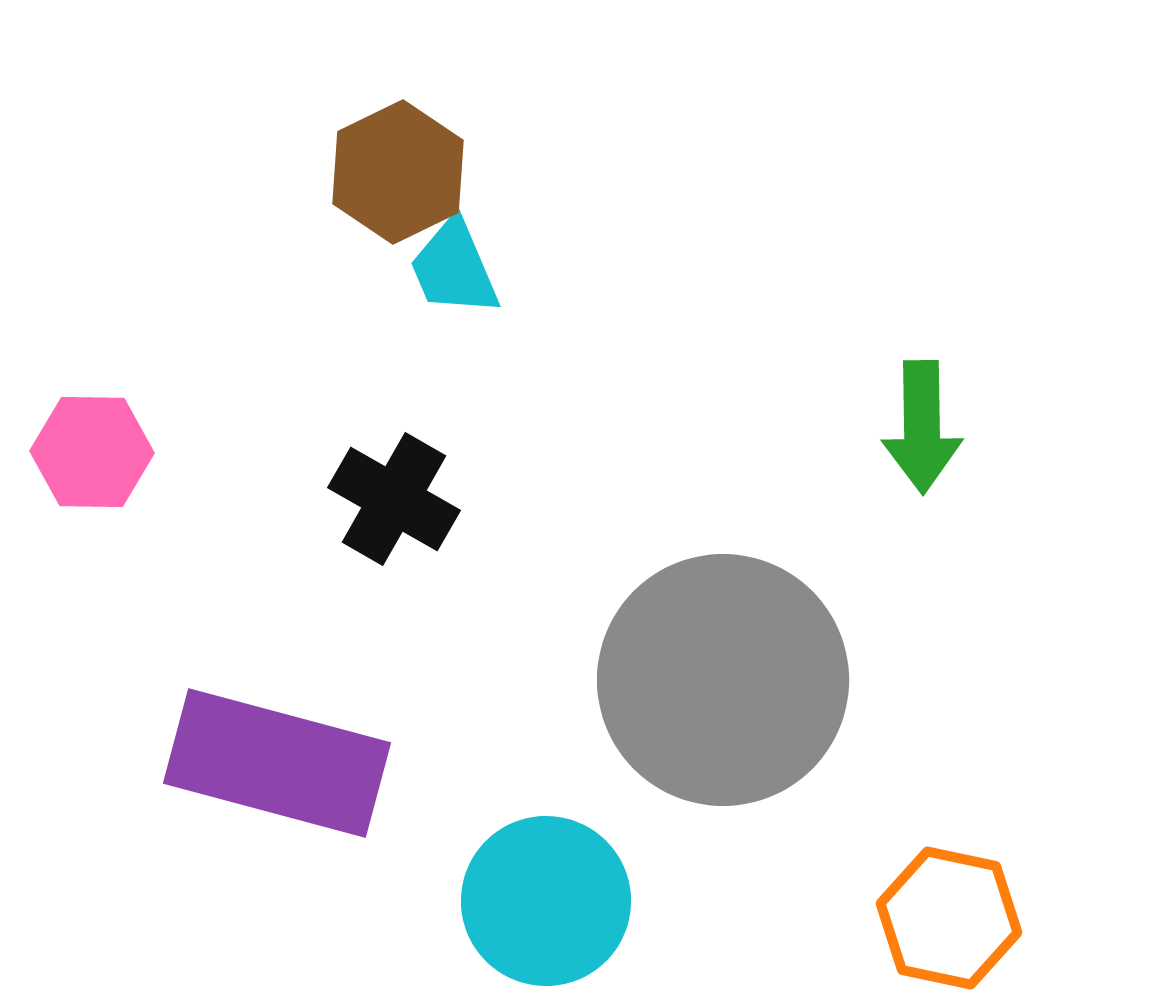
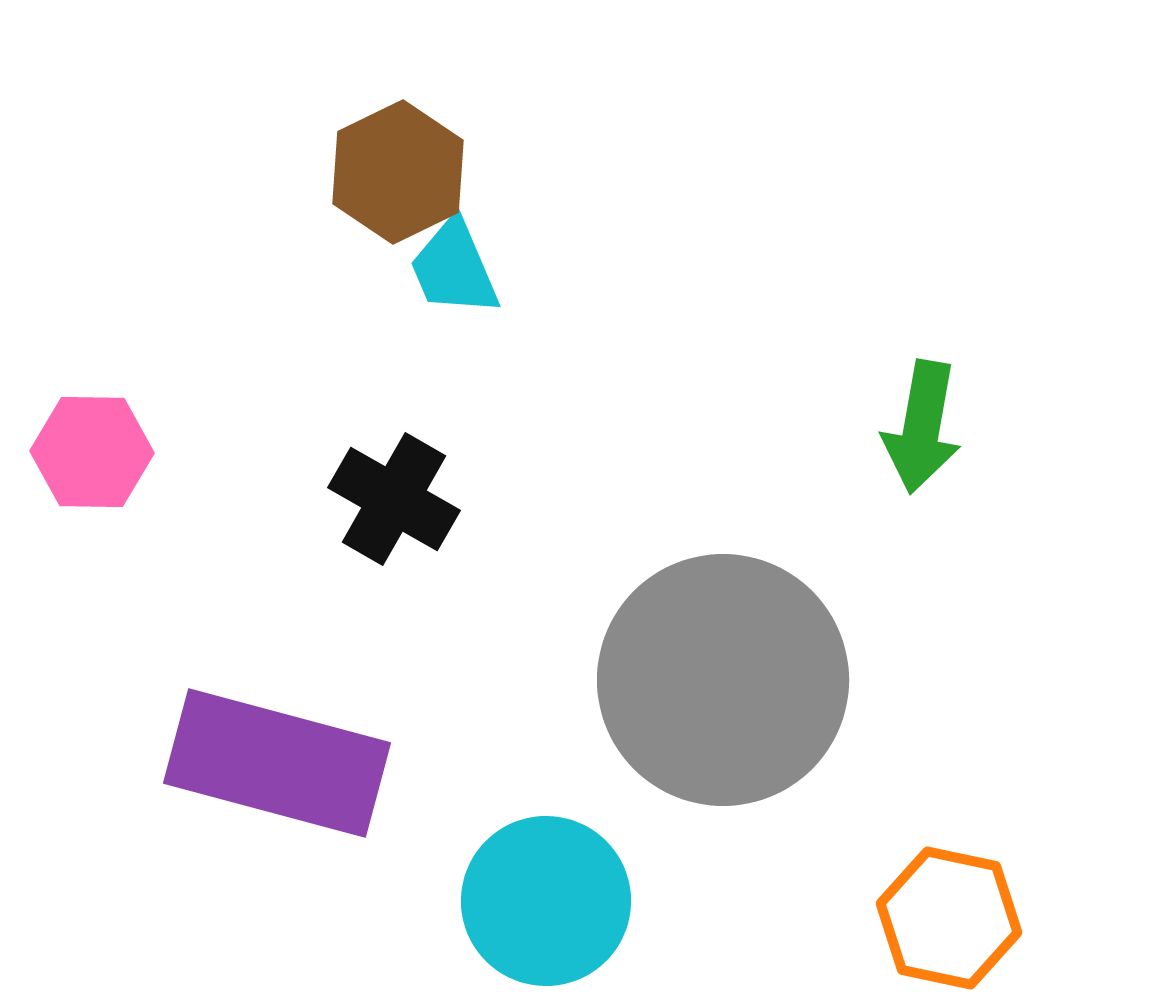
green arrow: rotated 11 degrees clockwise
